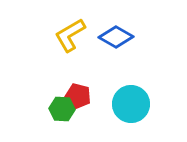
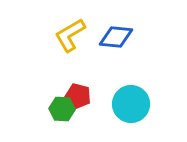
blue diamond: rotated 24 degrees counterclockwise
